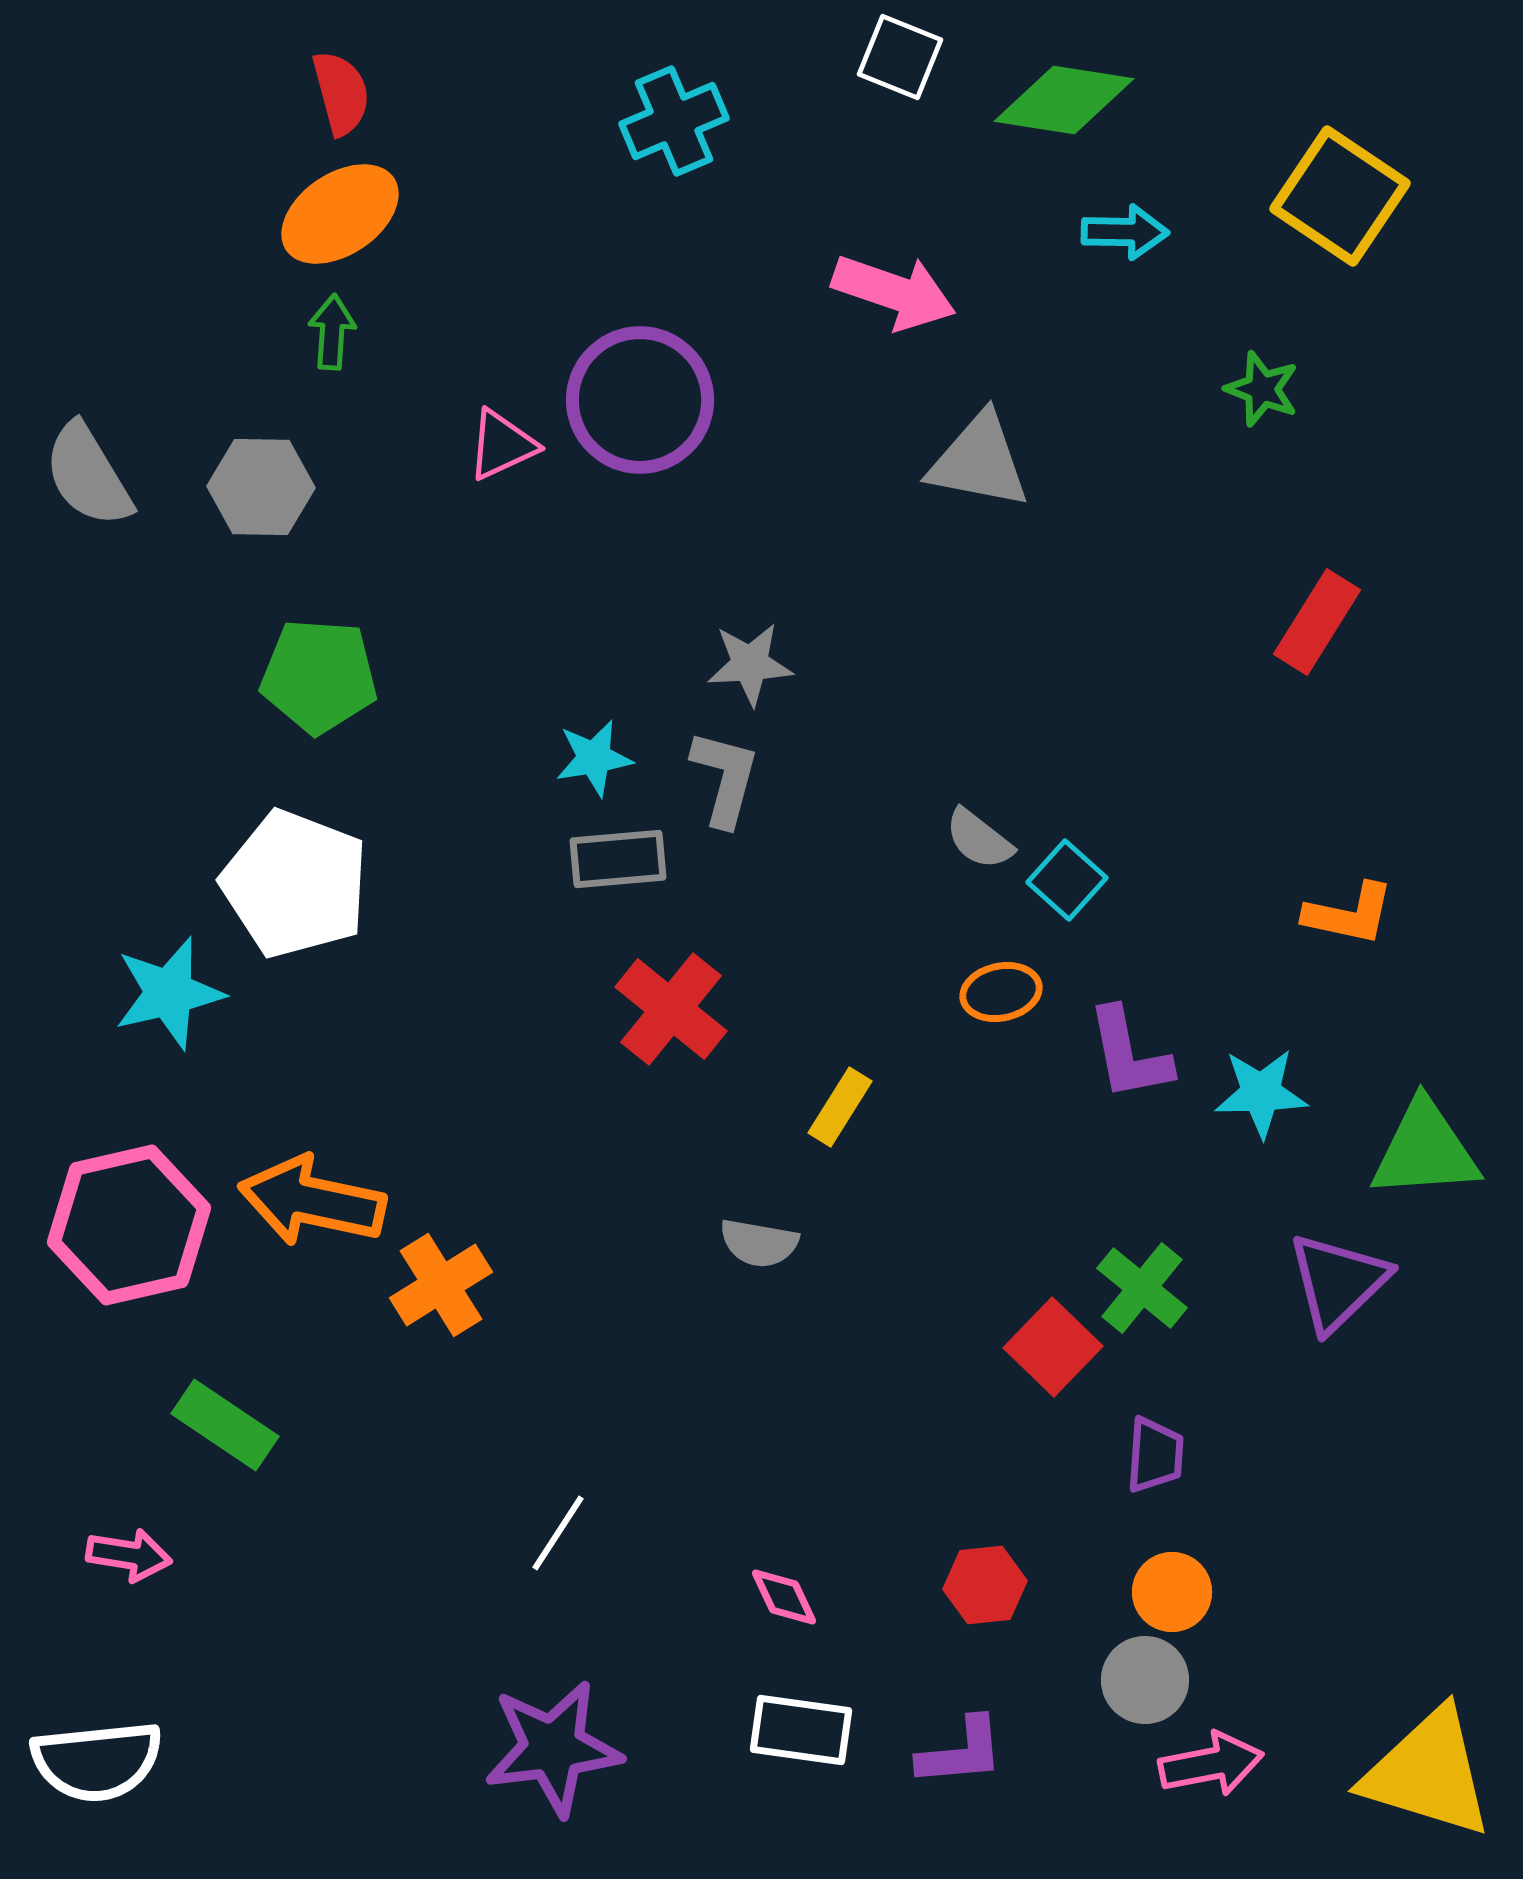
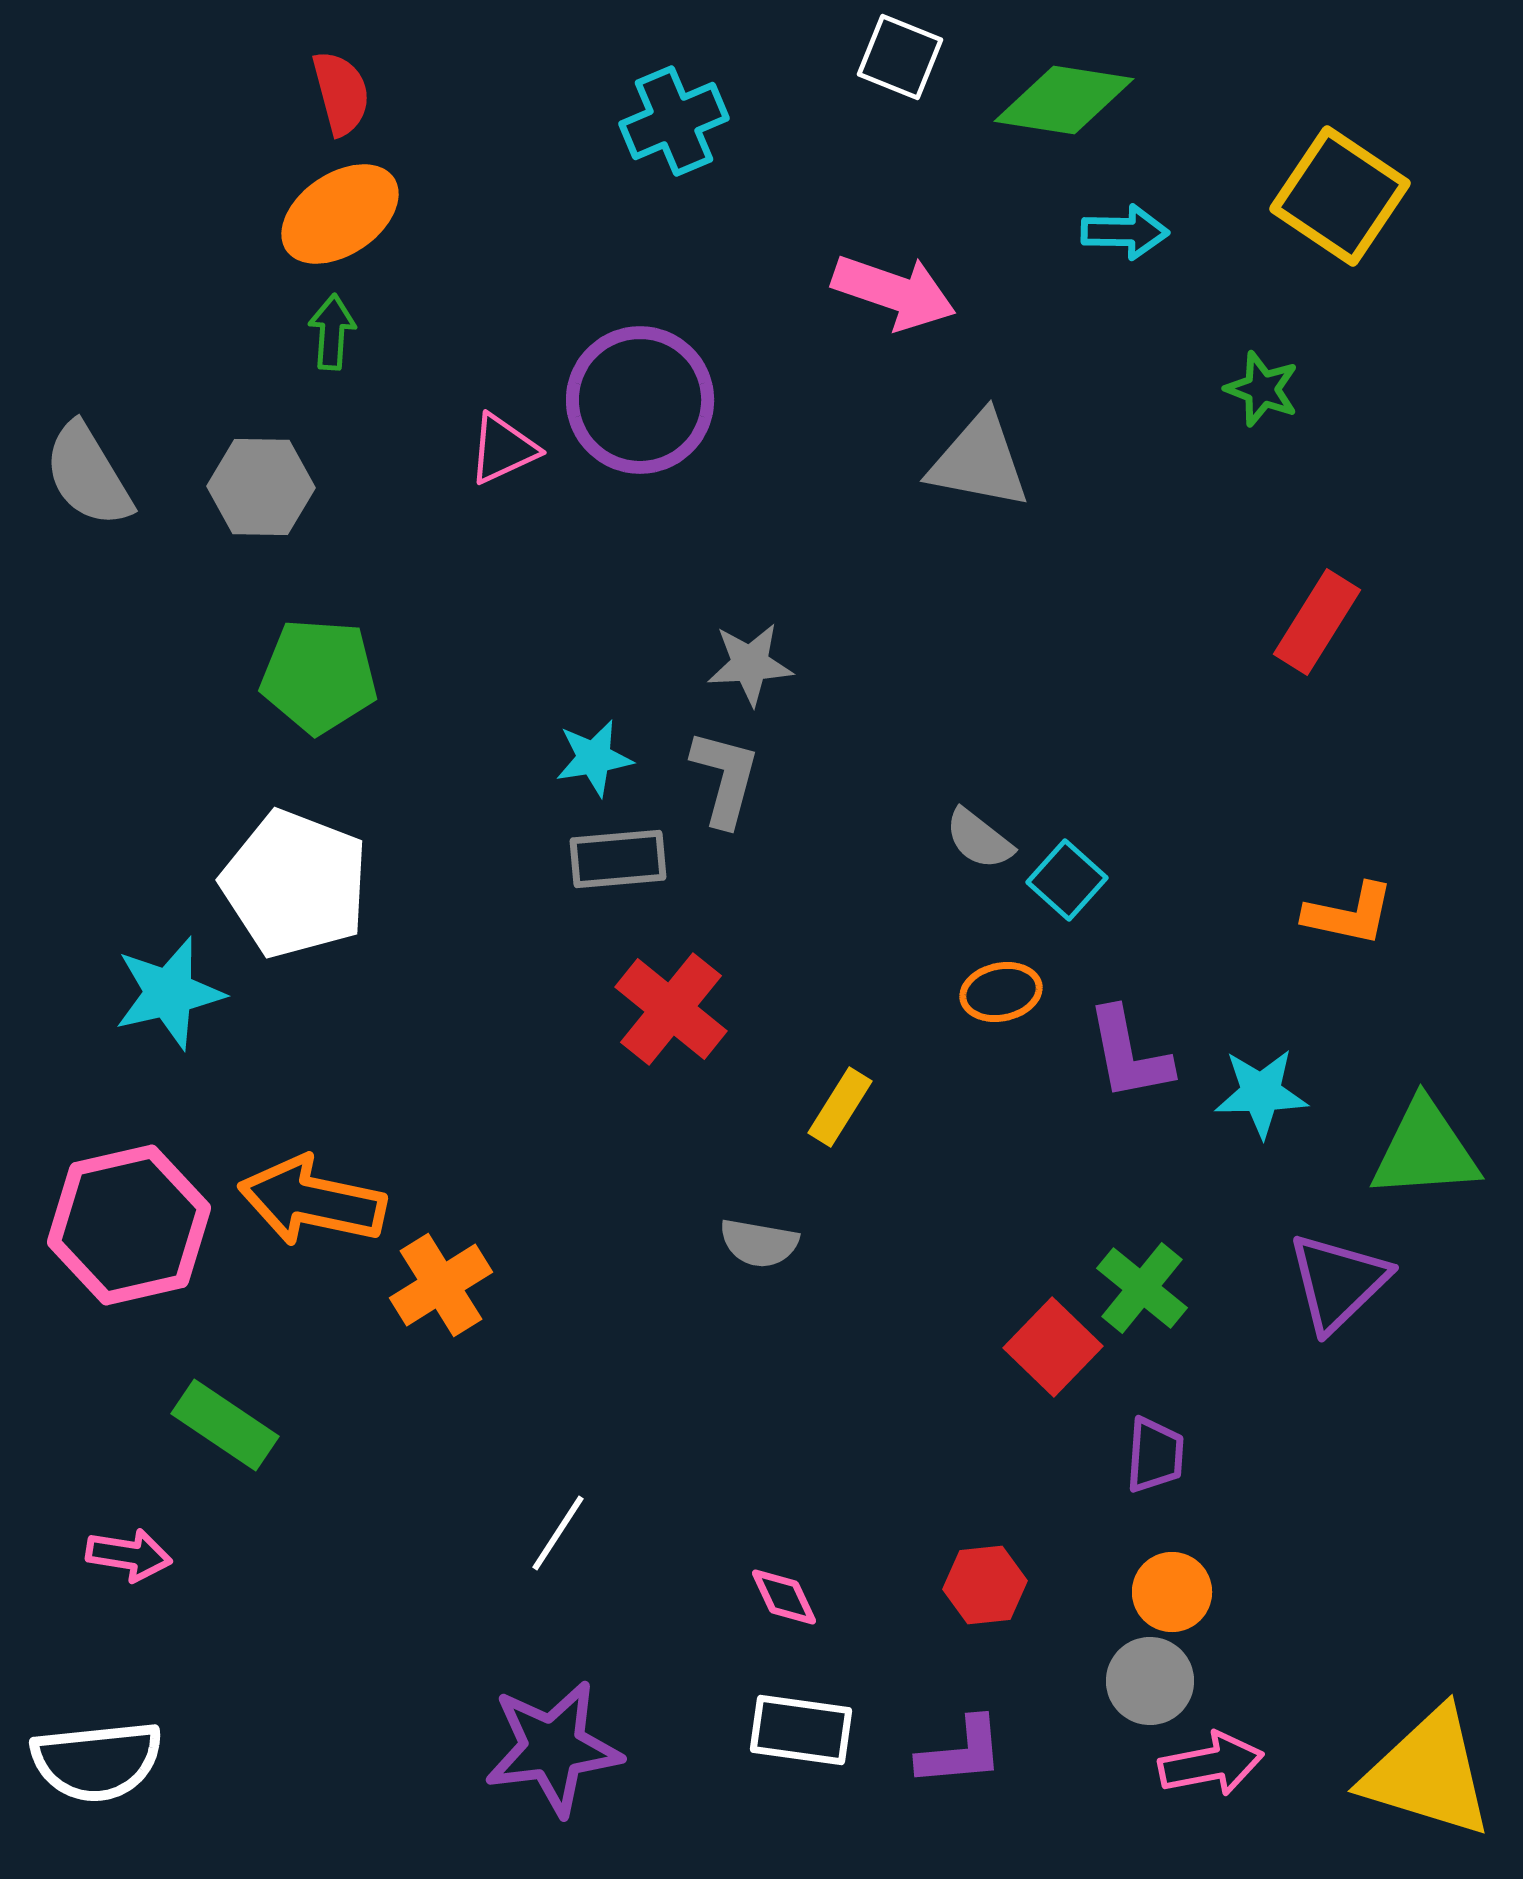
pink triangle at (502, 445): moved 1 px right, 4 px down
gray circle at (1145, 1680): moved 5 px right, 1 px down
